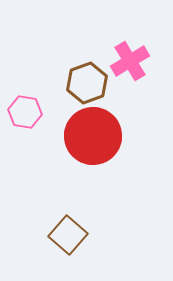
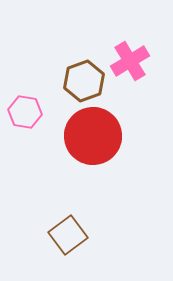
brown hexagon: moved 3 px left, 2 px up
brown square: rotated 12 degrees clockwise
